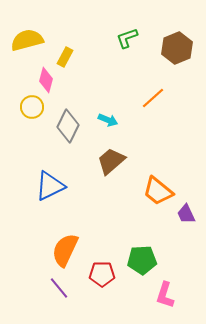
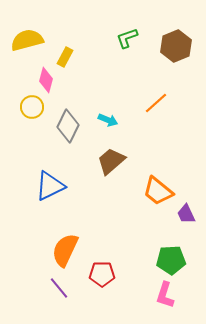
brown hexagon: moved 1 px left, 2 px up
orange line: moved 3 px right, 5 px down
green pentagon: moved 29 px right
